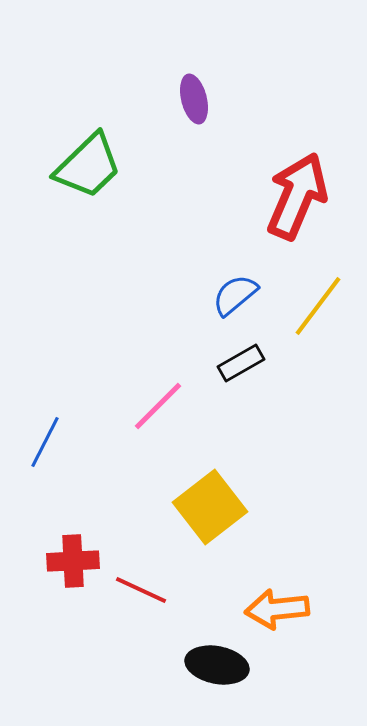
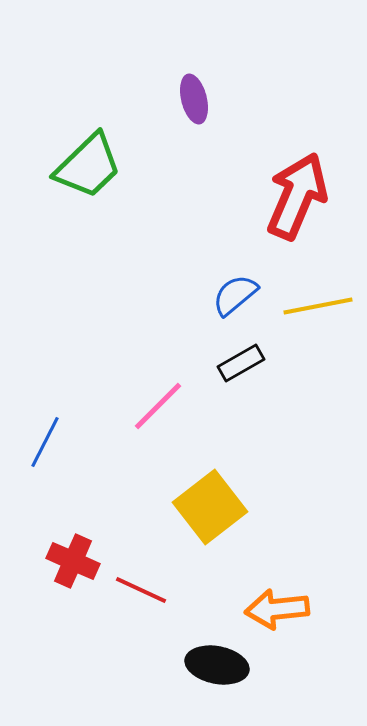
yellow line: rotated 42 degrees clockwise
red cross: rotated 27 degrees clockwise
